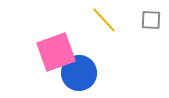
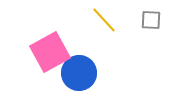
pink square: moved 6 px left; rotated 9 degrees counterclockwise
